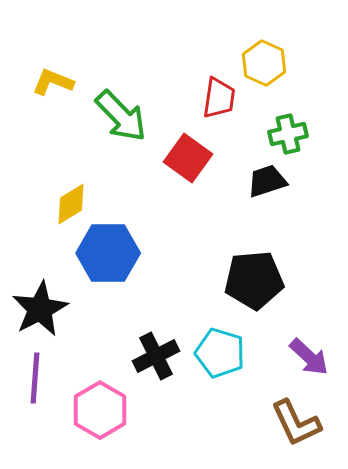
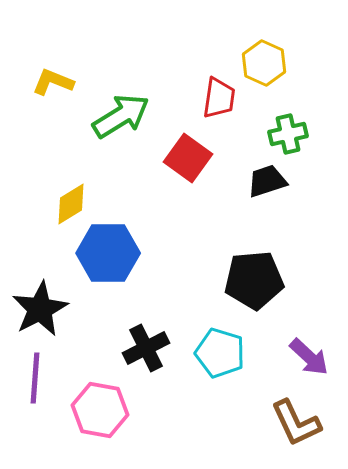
green arrow: rotated 78 degrees counterclockwise
black cross: moved 10 px left, 8 px up
pink hexagon: rotated 20 degrees counterclockwise
